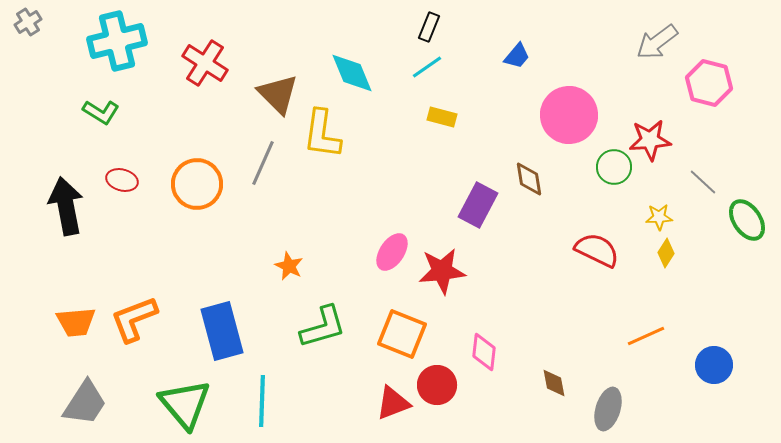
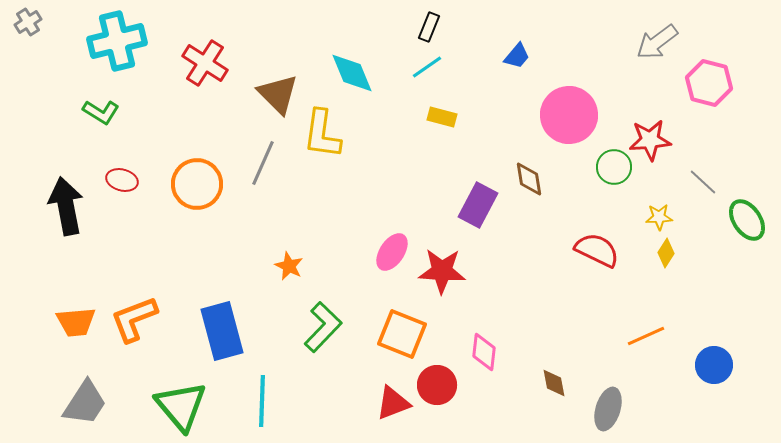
red star at (442, 271): rotated 9 degrees clockwise
green L-shape at (323, 327): rotated 30 degrees counterclockwise
green triangle at (185, 404): moved 4 px left, 2 px down
